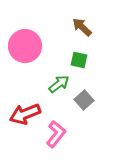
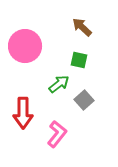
red arrow: moved 2 px left, 1 px up; rotated 68 degrees counterclockwise
pink L-shape: moved 1 px right
